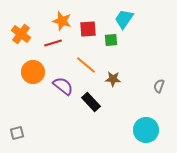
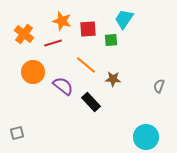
orange cross: moved 3 px right
cyan circle: moved 7 px down
